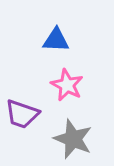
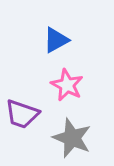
blue triangle: rotated 32 degrees counterclockwise
gray star: moved 1 px left, 1 px up
